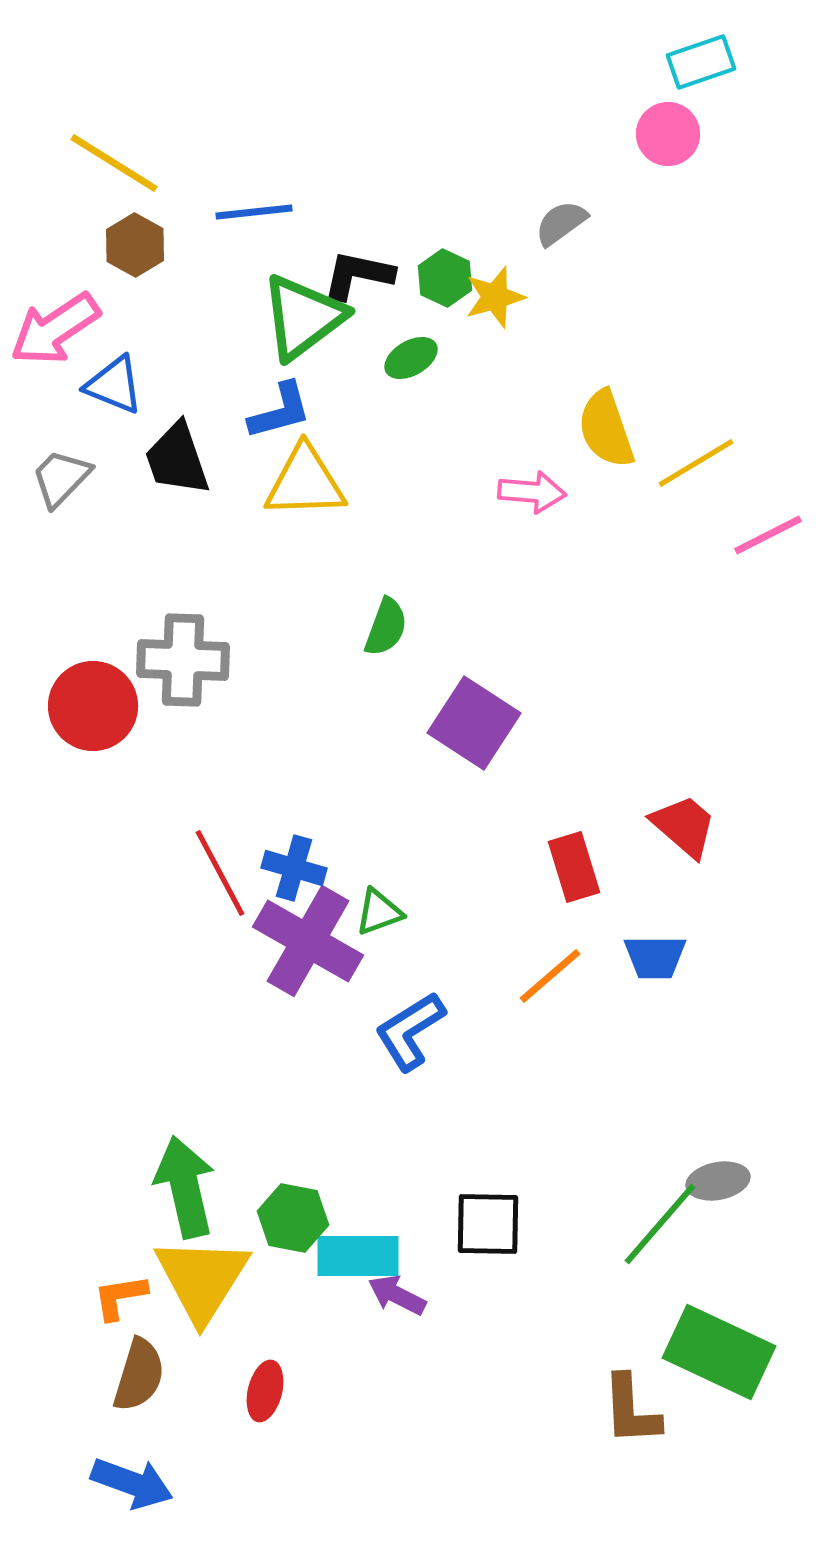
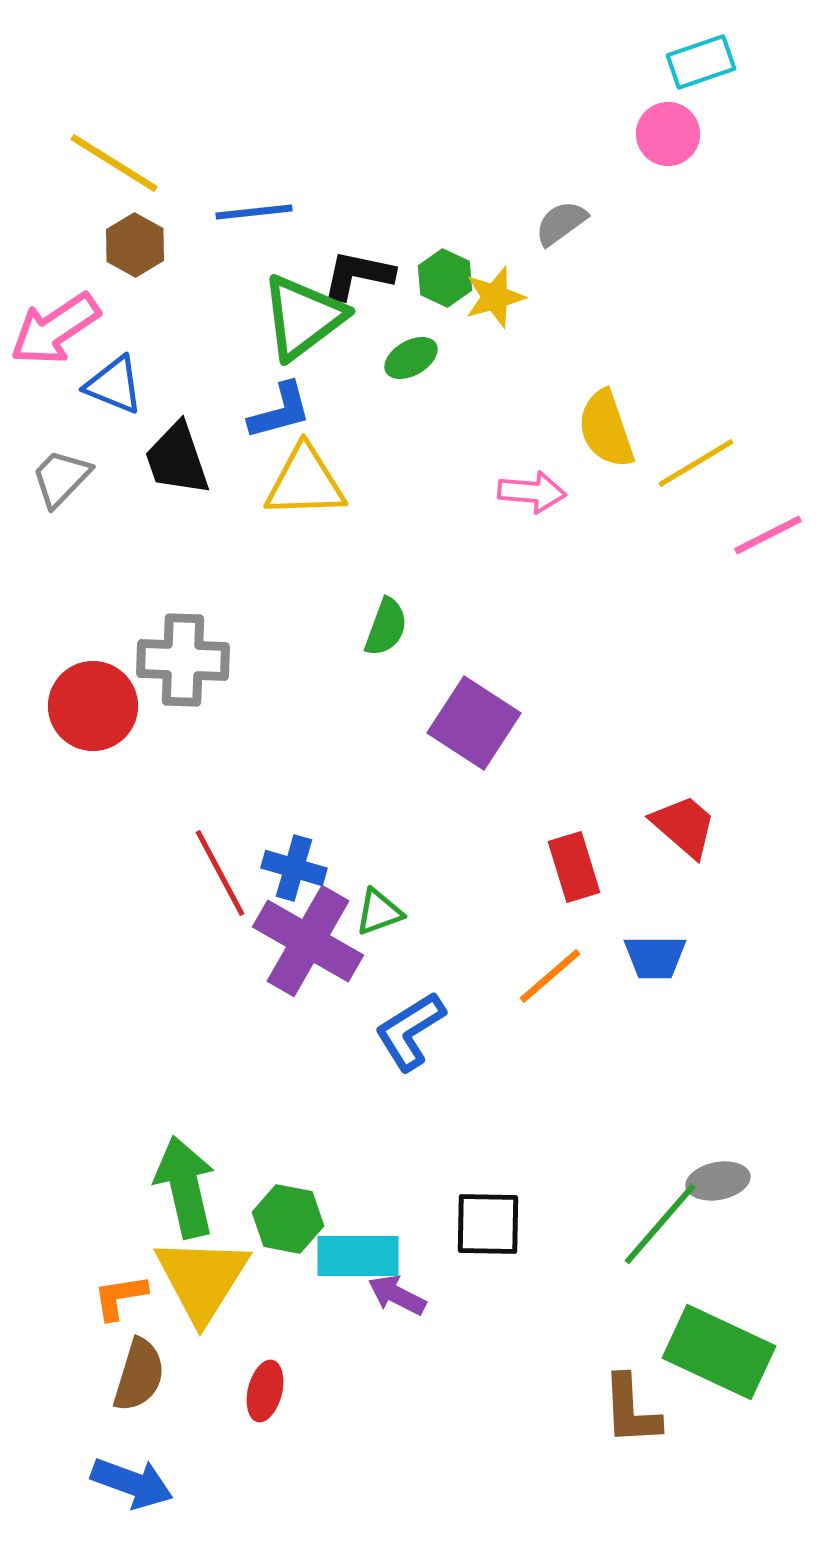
green hexagon at (293, 1218): moved 5 px left, 1 px down
